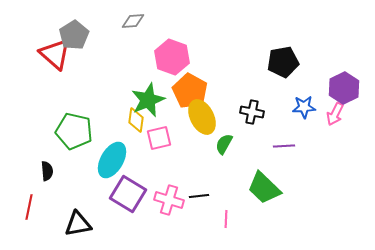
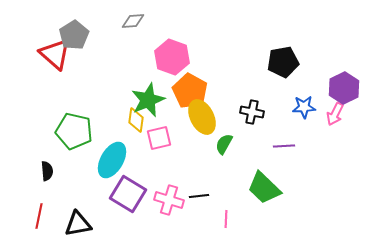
red line: moved 10 px right, 9 px down
